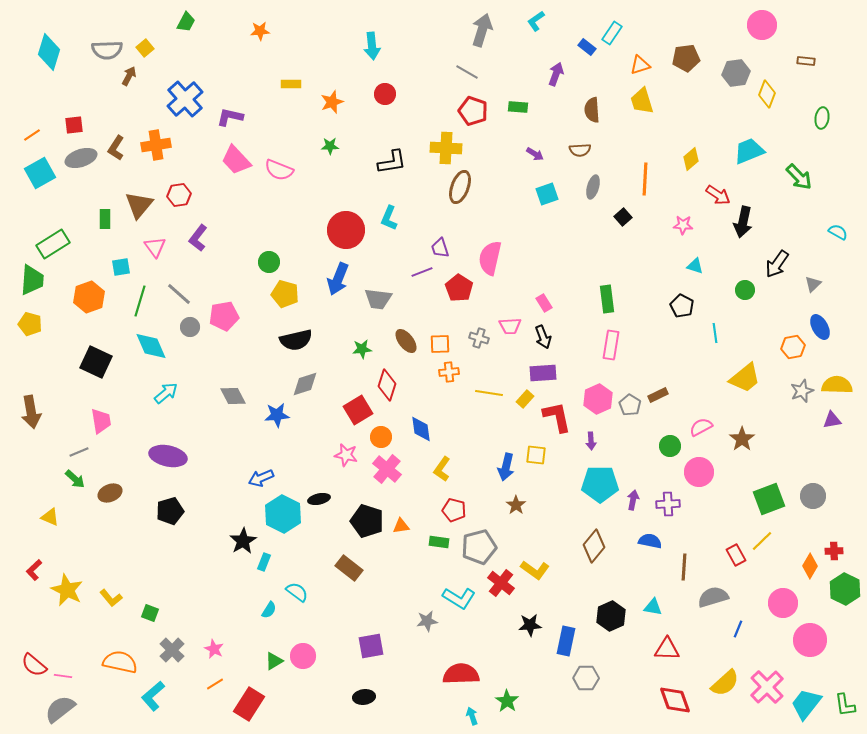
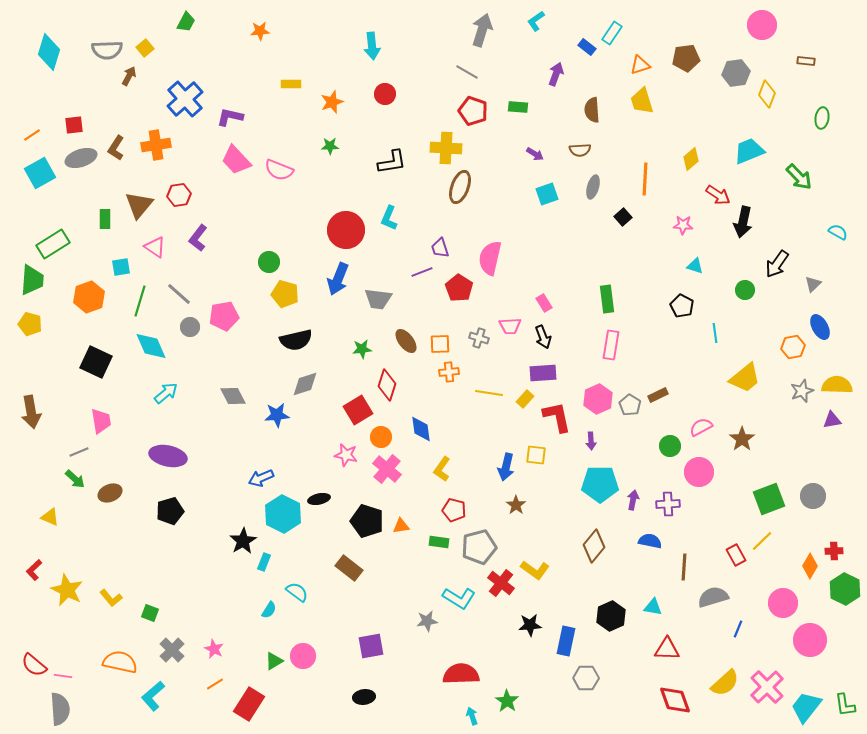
pink triangle at (155, 247): rotated 20 degrees counterclockwise
cyan trapezoid at (806, 704): moved 3 px down
gray semicircle at (60, 709): rotated 124 degrees clockwise
